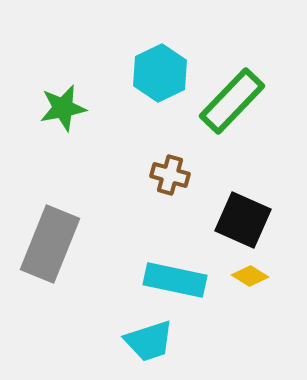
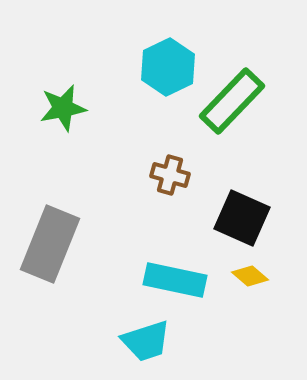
cyan hexagon: moved 8 px right, 6 px up
black square: moved 1 px left, 2 px up
yellow diamond: rotated 9 degrees clockwise
cyan trapezoid: moved 3 px left
